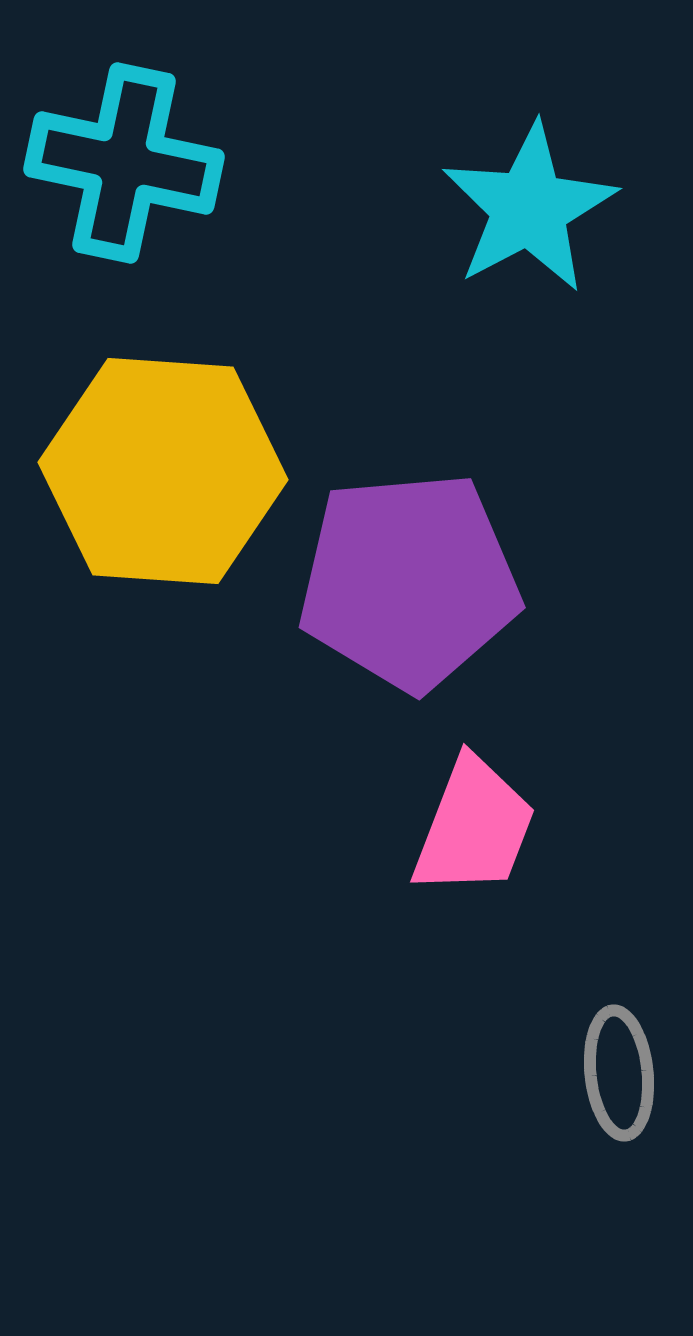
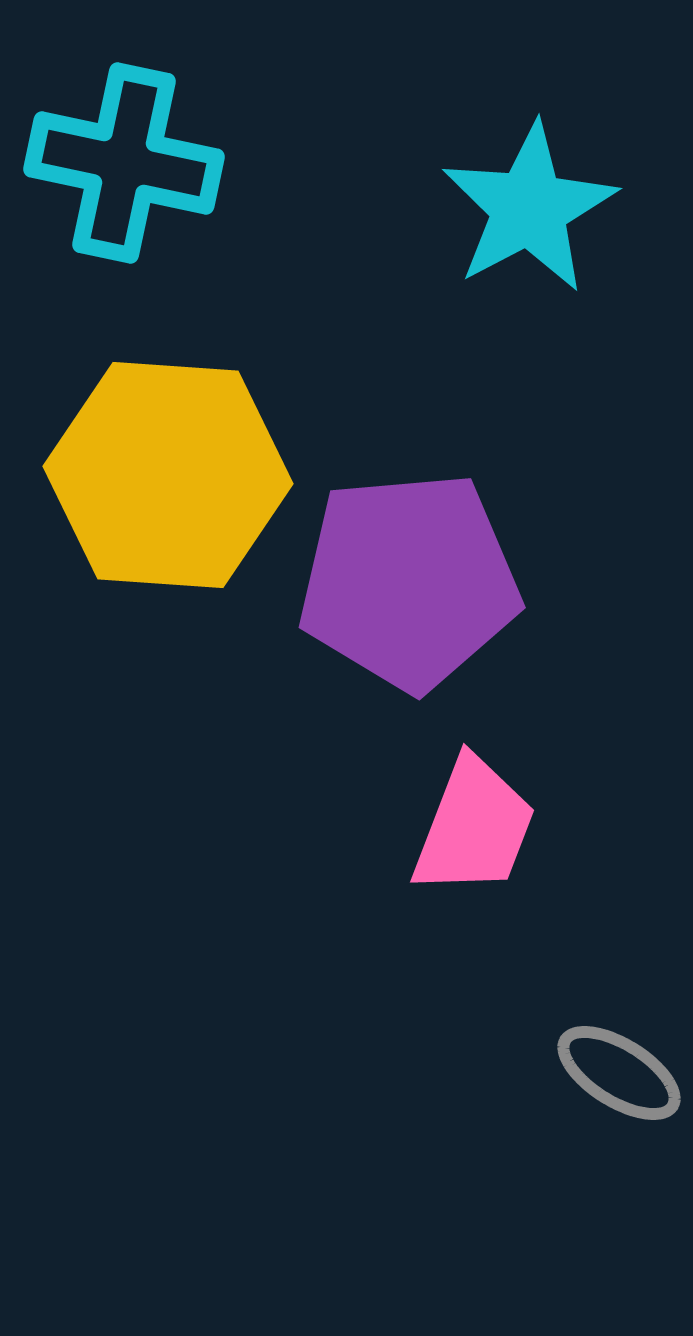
yellow hexagon: moved 5 px right, 4 px down
gray ellipse: rotated 52 degrees counterclockwise
